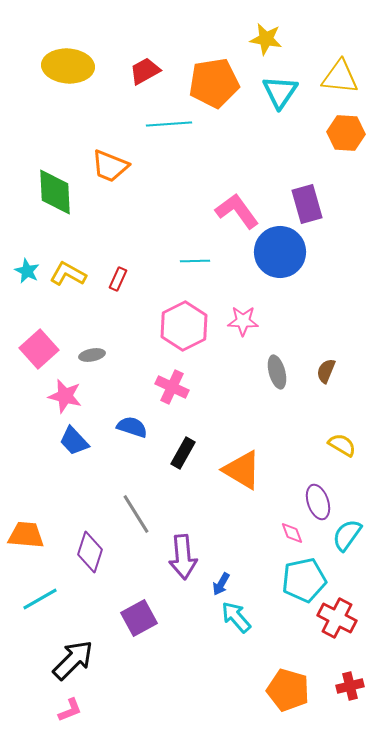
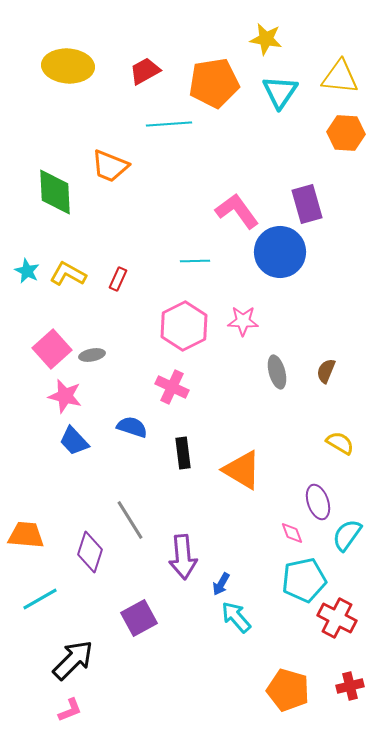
pink square at (39, 349): moved 13 px right
yellow semicircle at (342, 445): moved 2 px left, 2 px up
black rectangle at (183, 453): rotated 36 degrees counterclockwise
gray line at (136, 514): moved 6 px left, 6 px down
